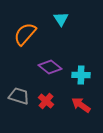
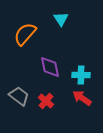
purple diamond: rotated 40 degrees clockwise
gray trapezoid: rotated 20 degrees clockwise
red arrow: moved 1 px right, 7 px up
